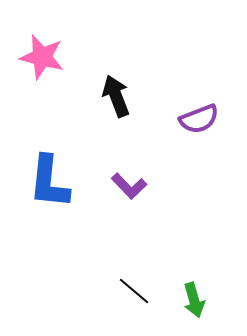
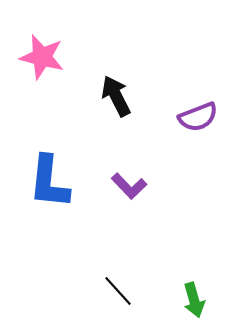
black arrow: rotated 6 degrees counterclockwise
purple semicircle: moved 1 px left, 2 px up
black line: moved 16 px left; rotated 8 degrees clockwise
